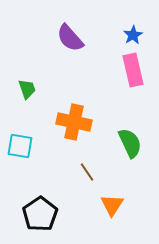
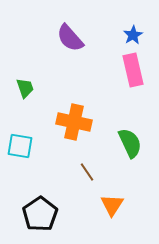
green trapezoid: moved 2 px left, 1 px up
